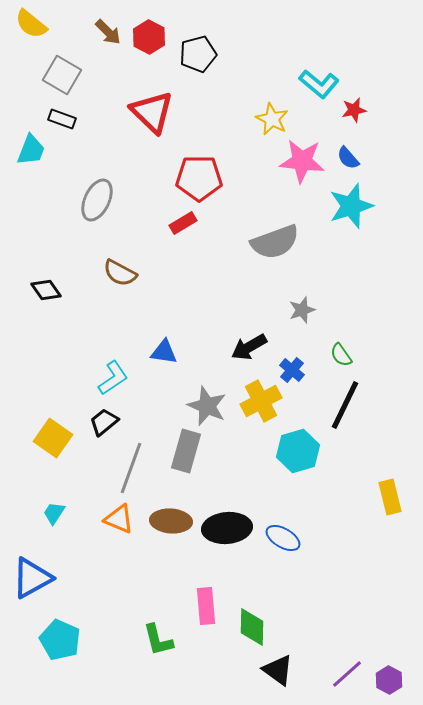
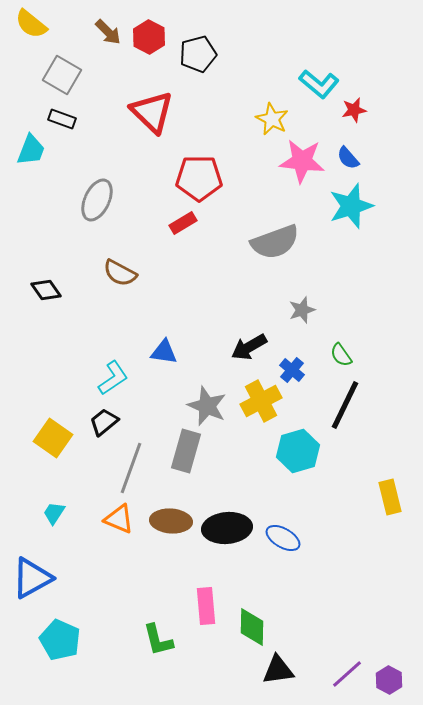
black triangle at (278, 670): rotated 44 degrees counterclockwise
